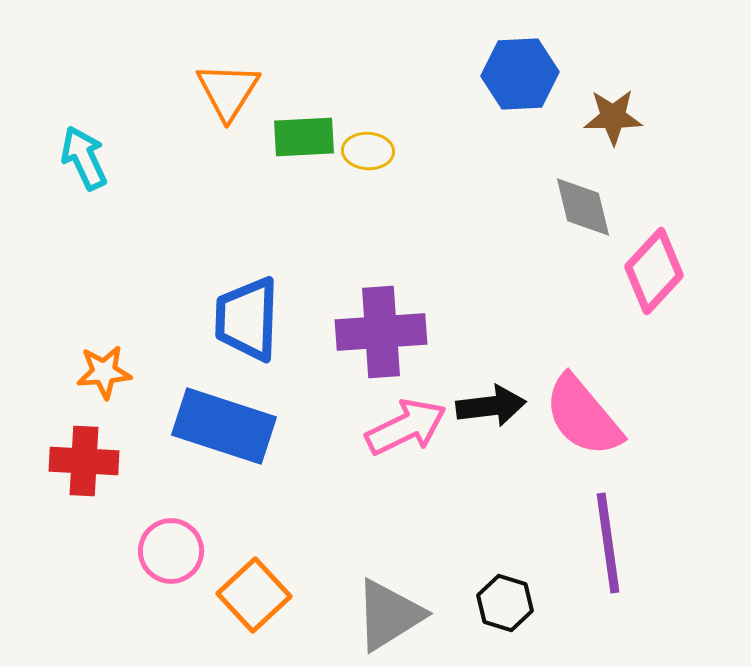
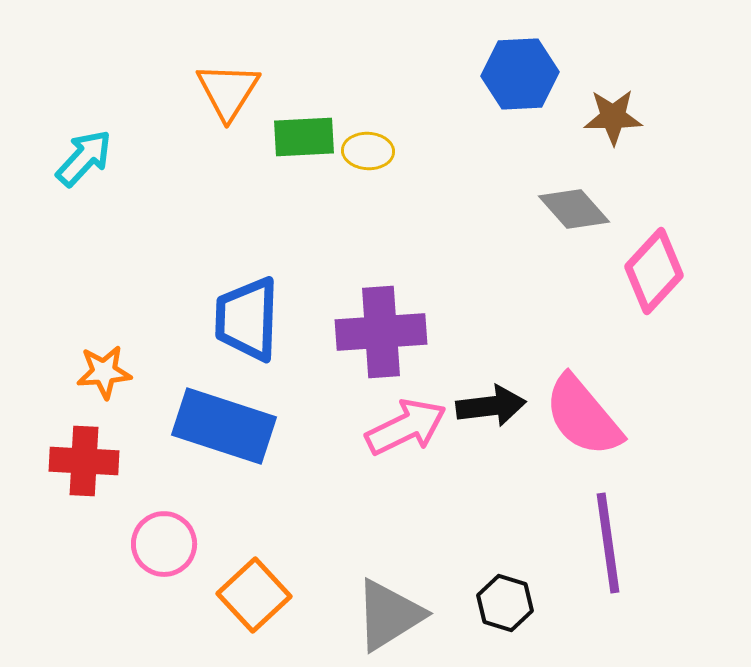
cyan arrow: rotated 68 degrees clockwise
gray diamond: moved 9 px left, 2 px down; rotated 28 degrees counterclockwise
pink circle: moved 7 px left, 7 px up
